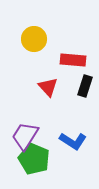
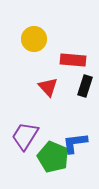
blue L-shape: moved 2 px right, 2 px down; rotated 140 degrees clockwise
green pentagon: moved 19 px right, 2 px up
